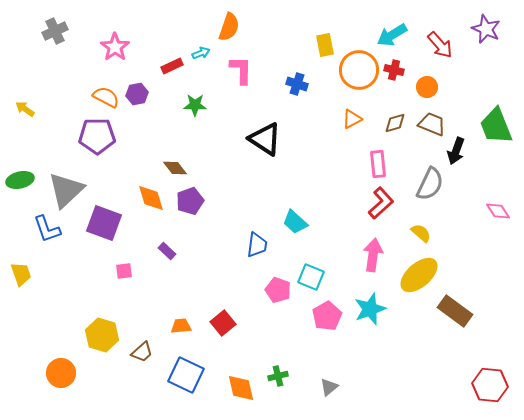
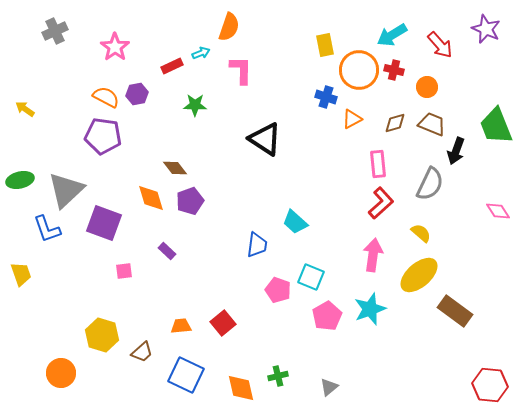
blue cross at (297, 84): moved 29 px right, 13 px down
purple pentagon at (97, 136): moved 6 px right; rotated 9 degrees clockwise
